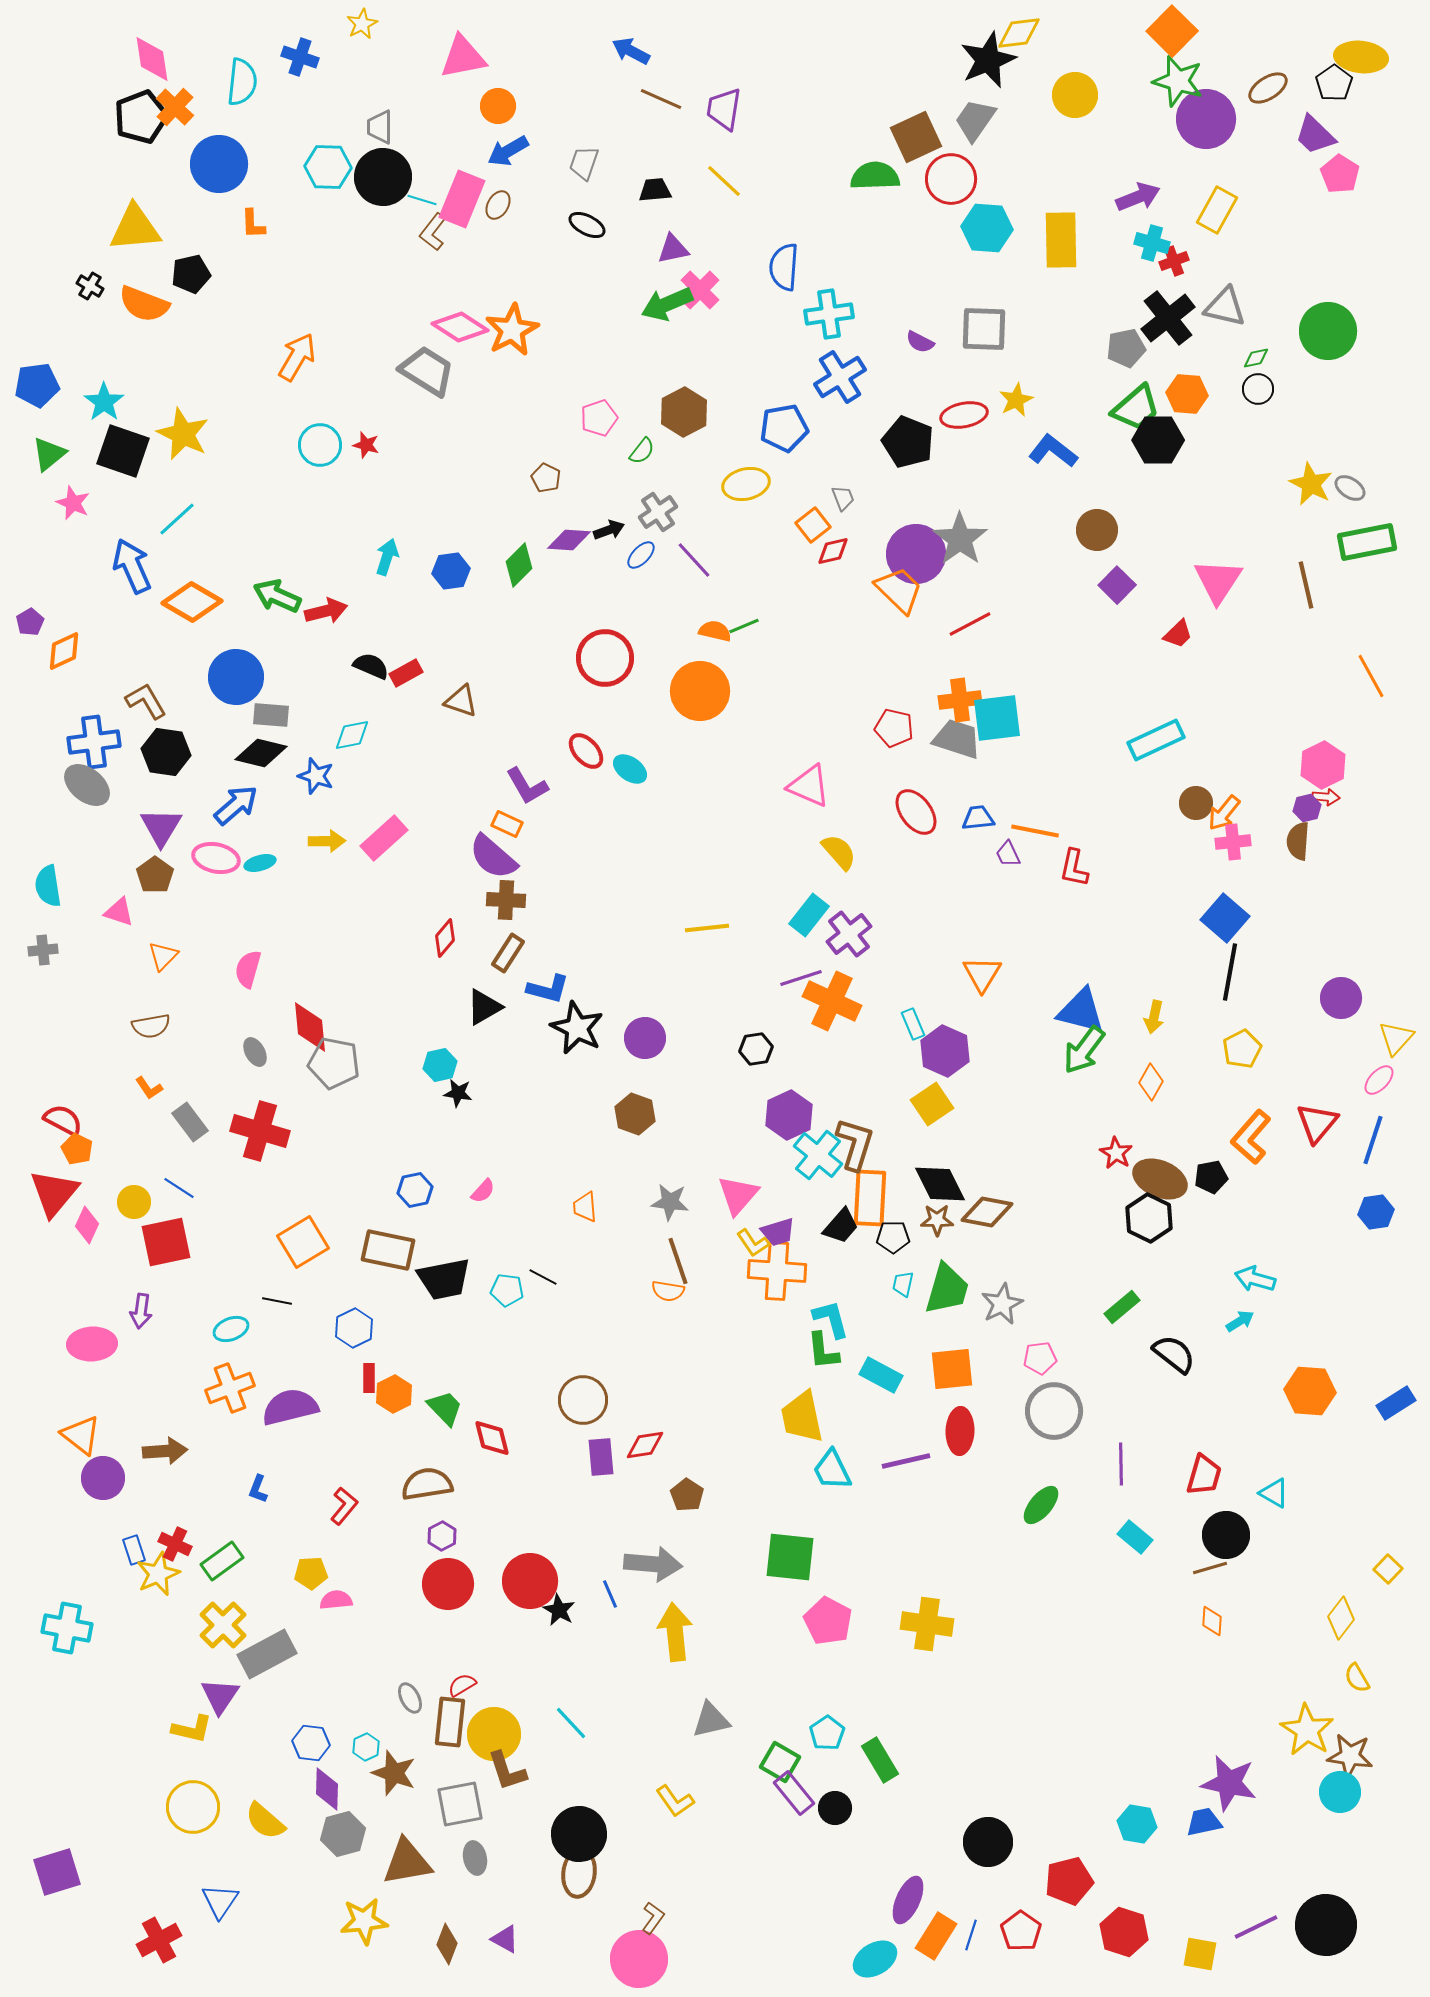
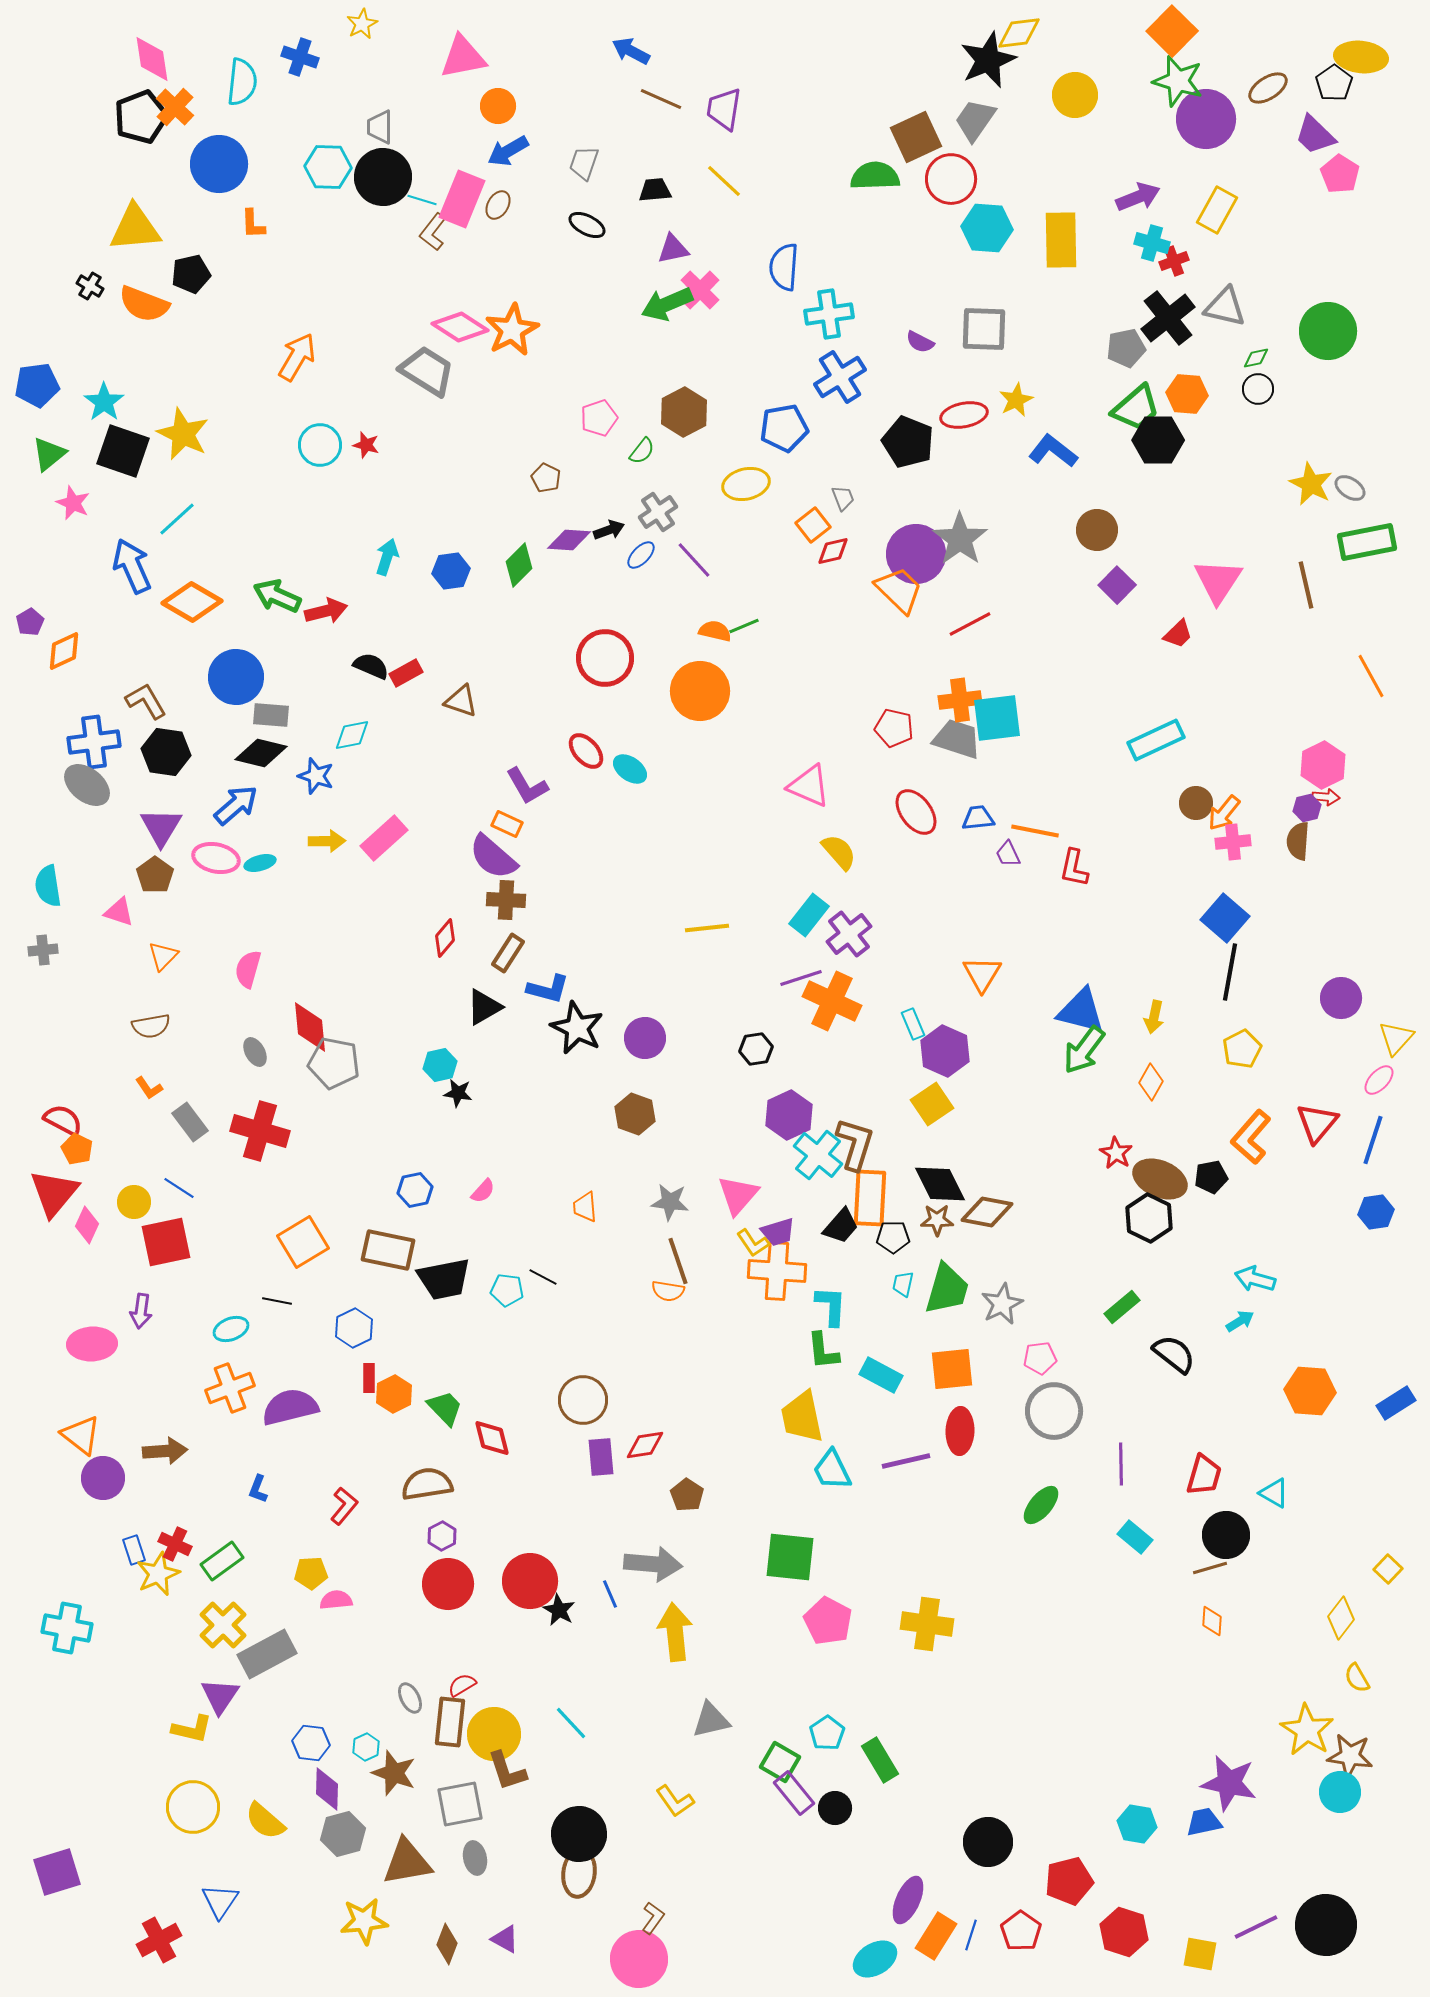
cyan L-shape at (831, 1319): moved 13 px up; rotated 18 degrees clockwise
